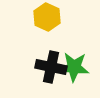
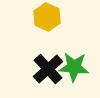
black cross: moved 3 px left, 2 px down; rotated 36 degrees clockwise
